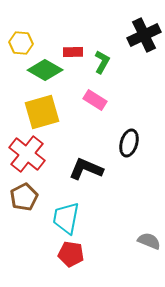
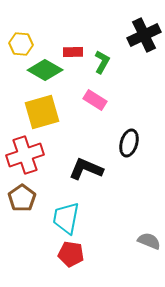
yellow hexagon: moved 1 px down
red cross: moved 2 px left, 1 px down; rotated 33 degrees clockwise
brown pentagon: moved 2 px left, 1 px down; rotated 8 degrees counterclockwise
